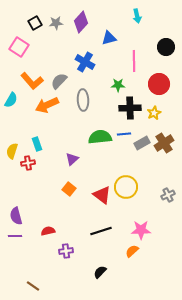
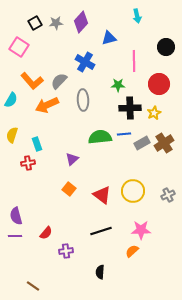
yellow semicircle: moved 16 px up
yellow circle: moved 7 px right, 4 px down
red semicircle: moved 2 px left, 2 px down; rotated 144 degrees clockwise
black semicircle: rotated 40 degrees counterclockwise
